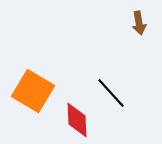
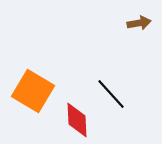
brown arrow: rotated 90 degrees counterclockwise
black line: moved 1 px down
